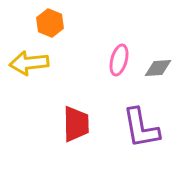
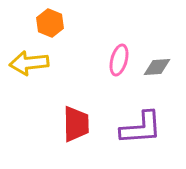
gray diamond: moved 1 px left, 1 px up
purple L-shape: rotated 84 degrees counterclockwise
